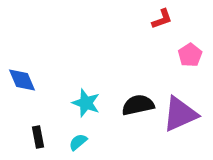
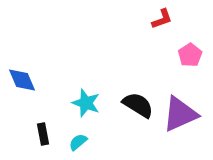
black semicircle: rotated 44 degrees clockwise
black rectangle: moved 5 px right, 3 px up
